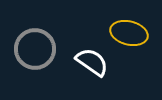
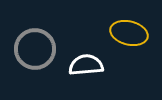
white semicircle: moved 6 px left, 3 px down; rotated 40 degrees counterclockwise
